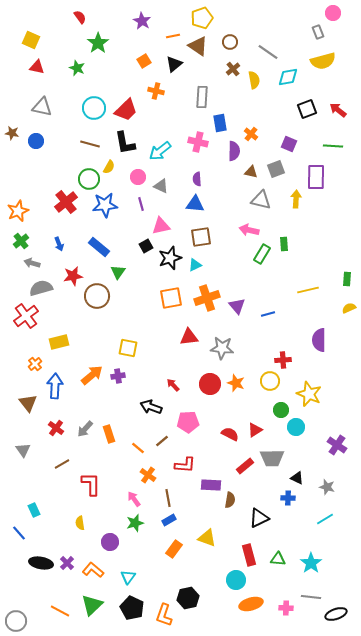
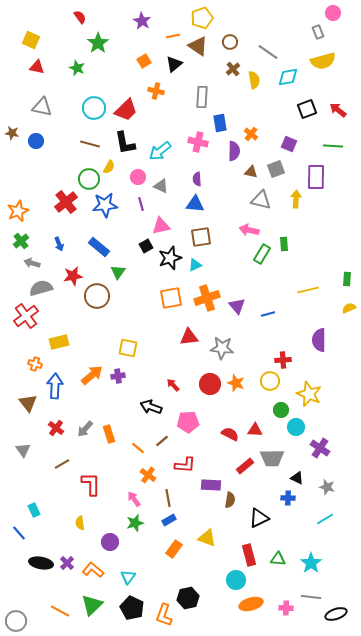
orange cross at (35, 364): rotated 32 degrees counterclockwise
red triangle at (255, 430): rotated 35 degrees clockwise
purple cross at (337, 445): moved 17 px left, 3 px down
